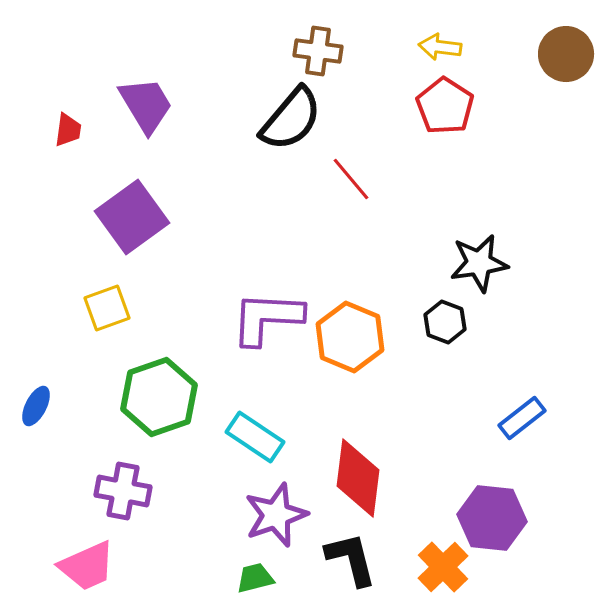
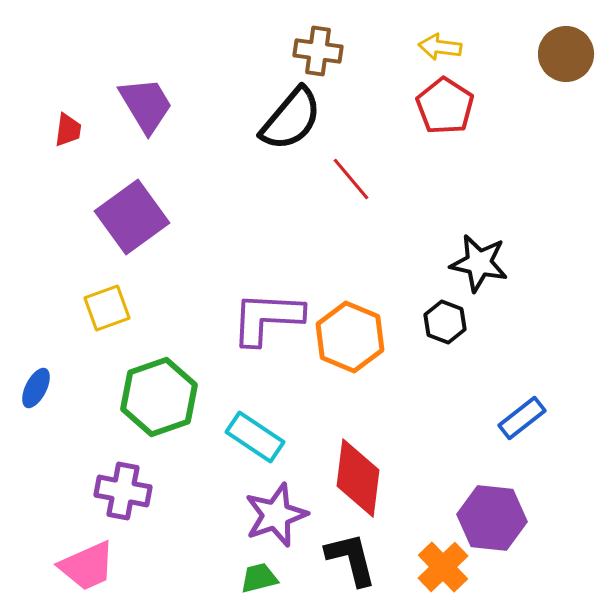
black star: rotated 20 degrees clockwise
blue ellipse: moved 18 px up
green trapezoid: moved 4 px right
